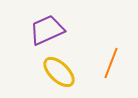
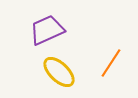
orange line: rotated 12 degrees clockwise
